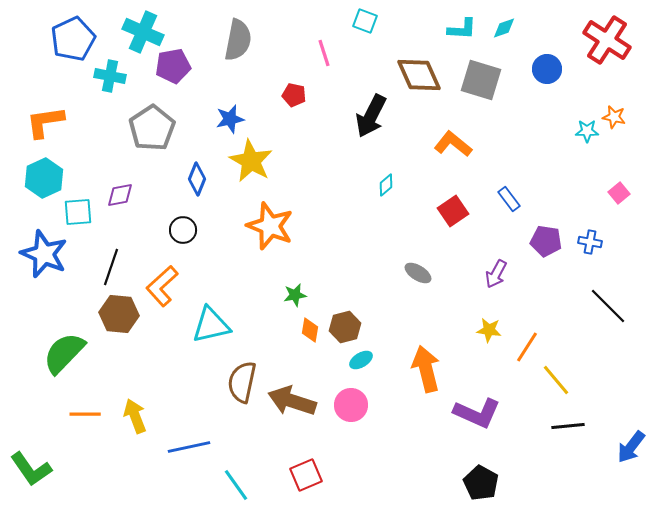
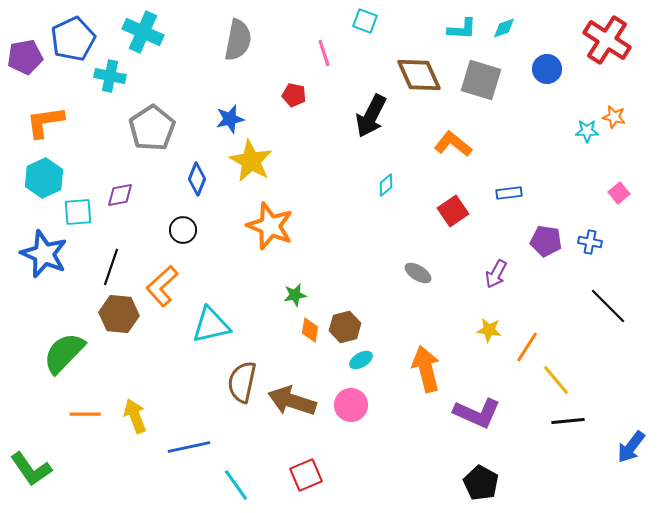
purple pentagon at (173, 66): moved 148 px left, 9 px up
blue rectangle at (509, 199): moved 6 px up; rotated 60 degrees counterclockwise
black line at (568, 426): moved 5 px up
